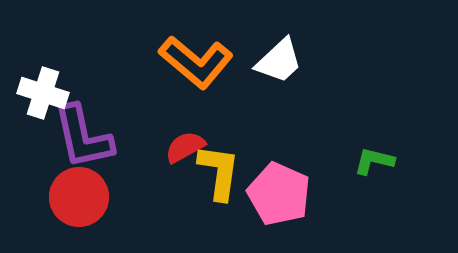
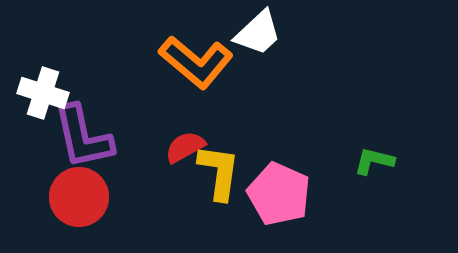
white trapezoid: moved 21 px left, 28 px up
